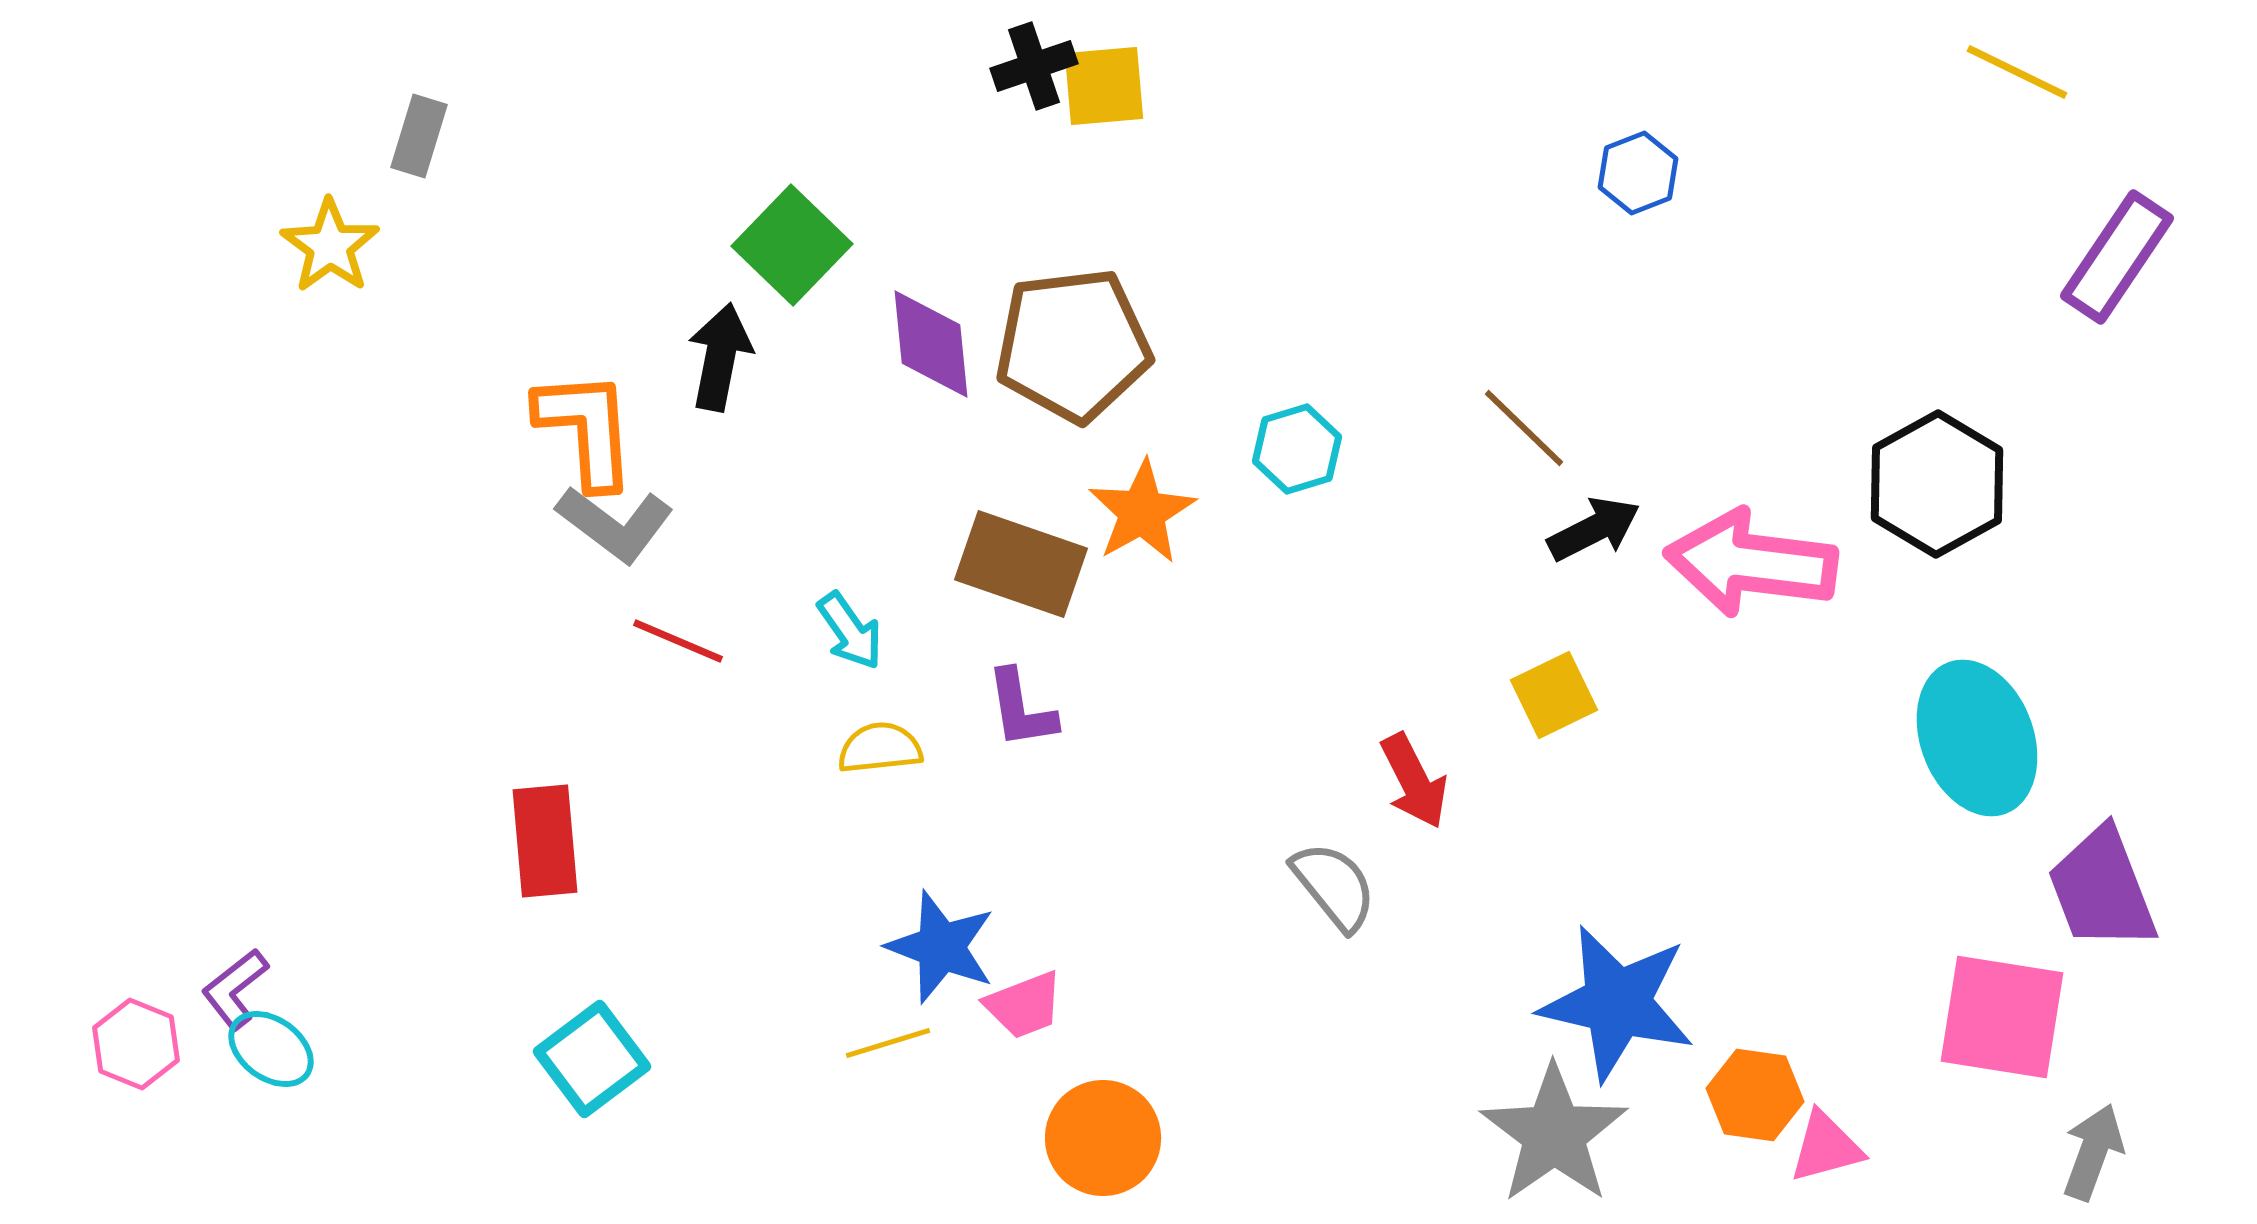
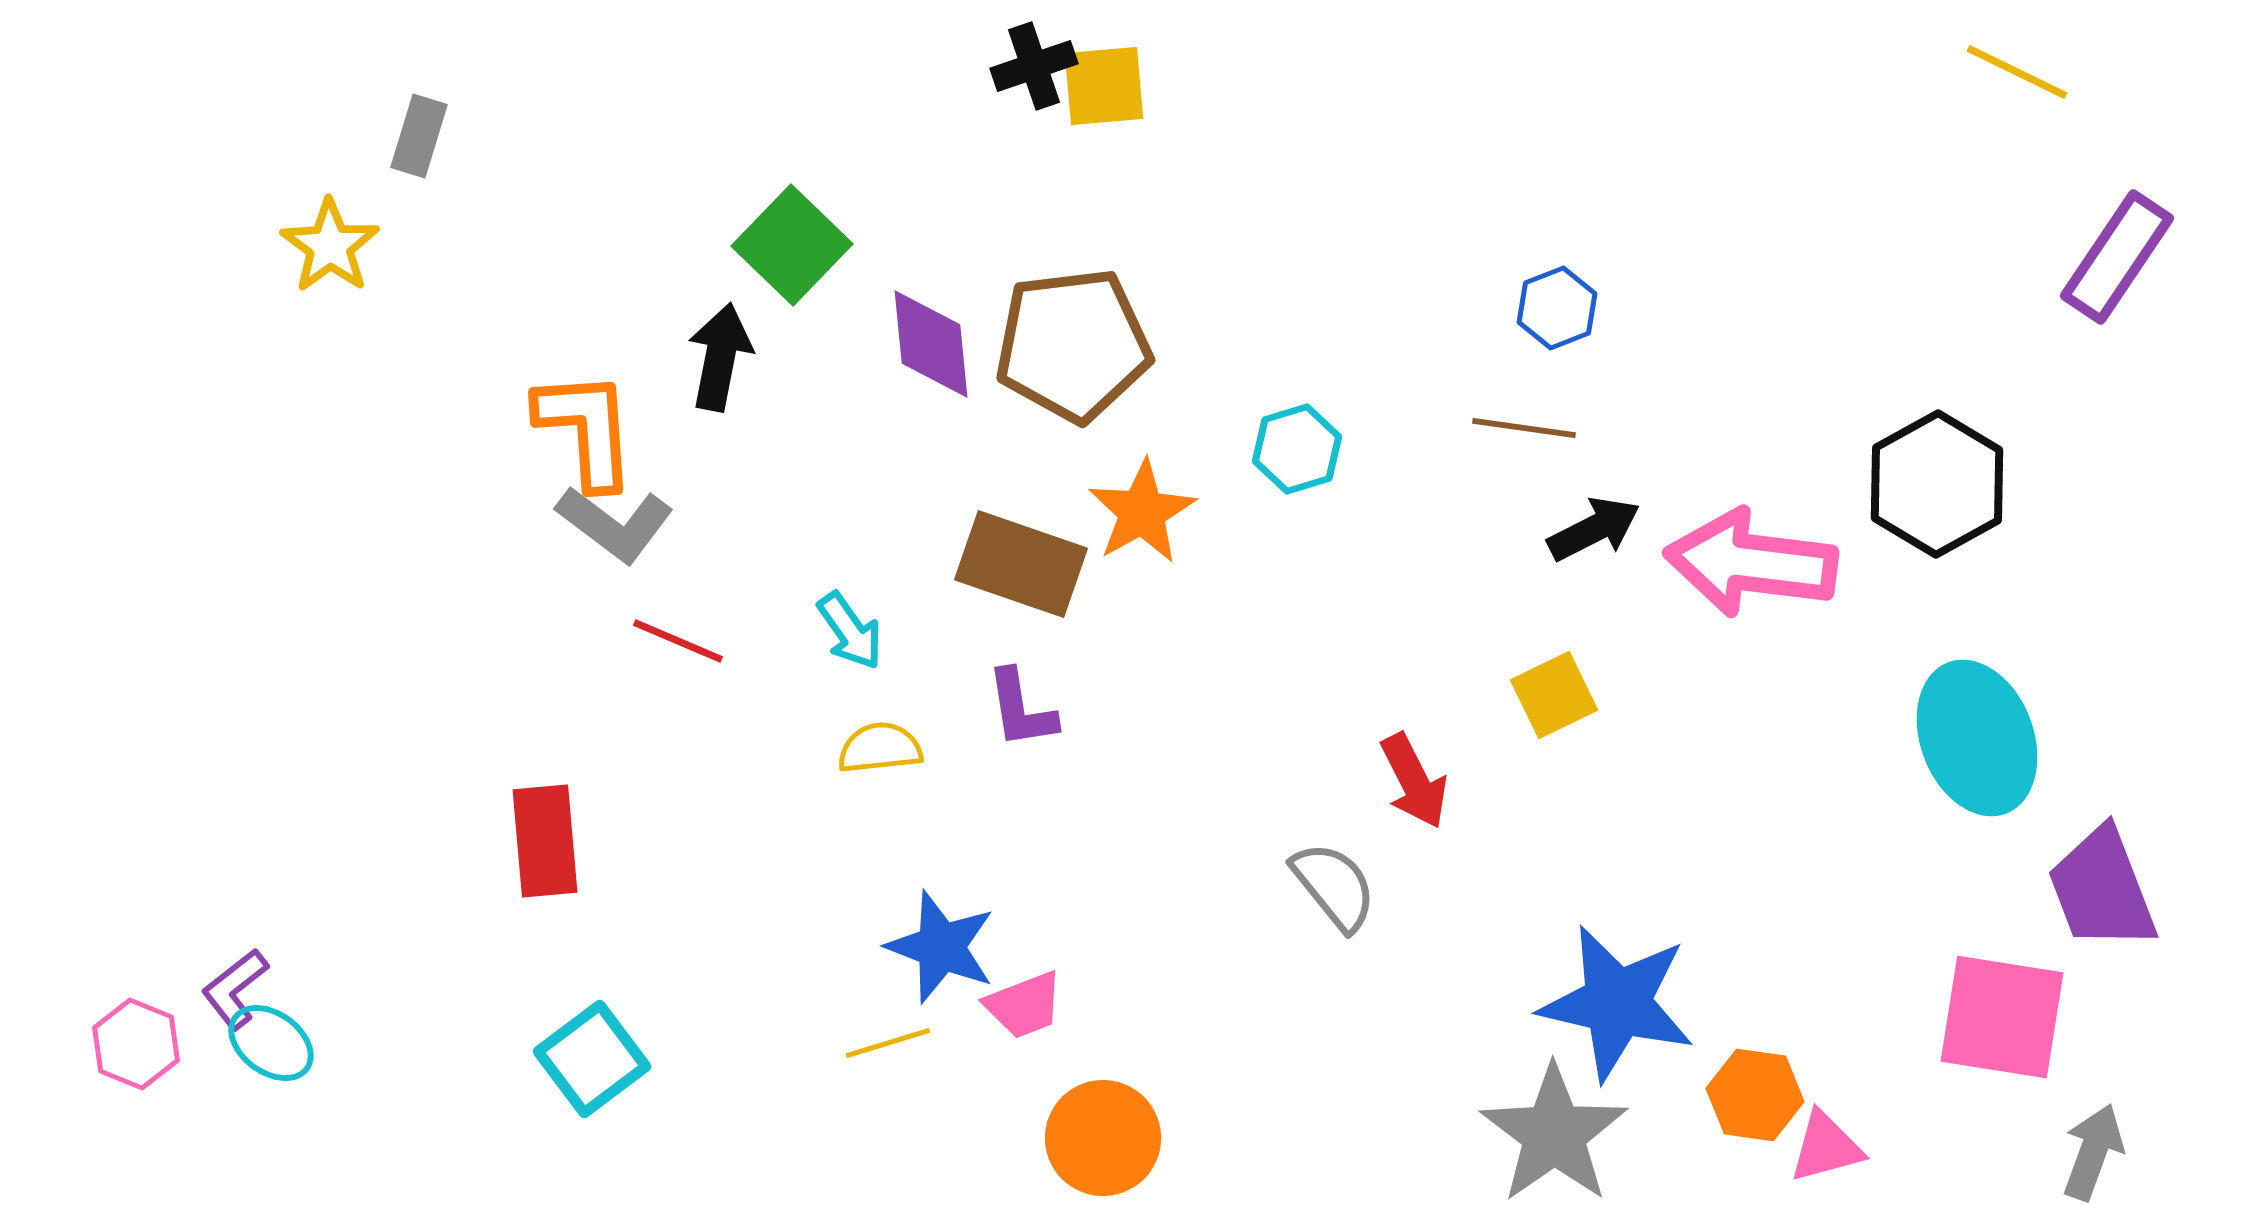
blue hexagon at (1638, 173): moved 81 px left, 135 px down
brown line at (1524, 428): rotated 36 degrees counterclockwise
cyan ellipse at (271, 1049): moved 6 px up
